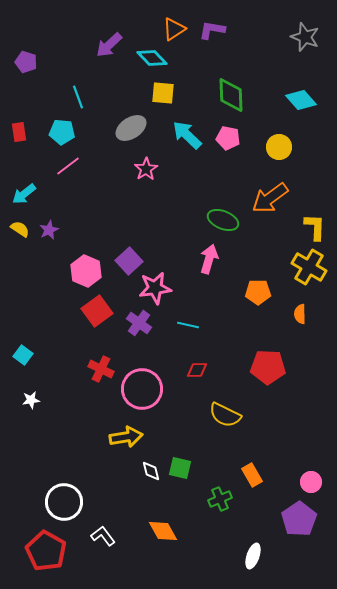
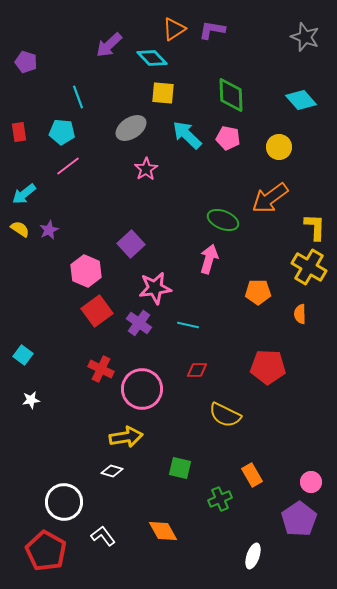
purple square at (129, 261): moved 2 px right, 17 px up
white diamond at (151, 471): moved 39 px left; rotated 60 degrees counterclockwise
